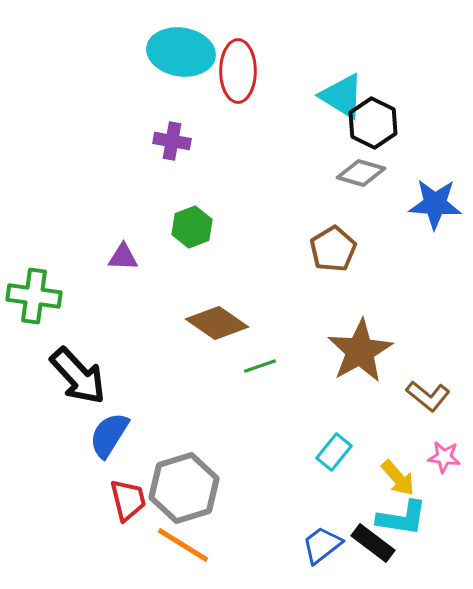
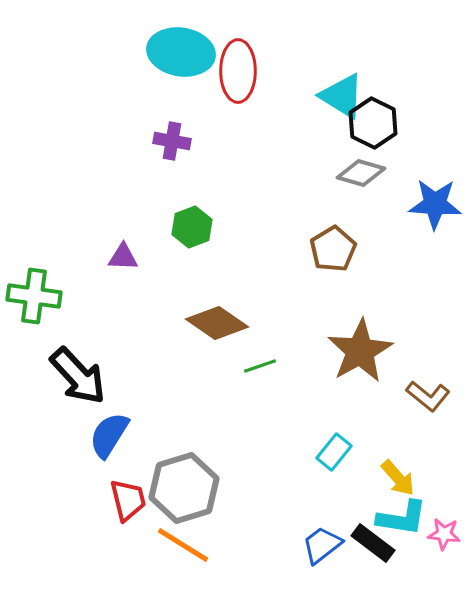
pink star: moved 77 px down
